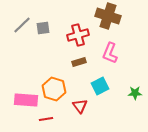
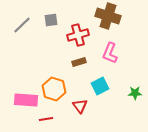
gray square: moved 8 px right, 8 px up
